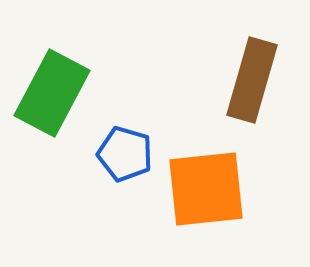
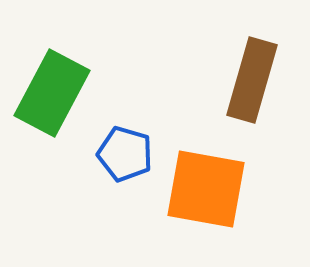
orange square: rotated 16 degrees clockwise
